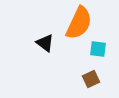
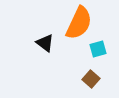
cyan square: rotated 24 degrees counterclockwise
brown square: rotated 24 degrees counterclockwise
